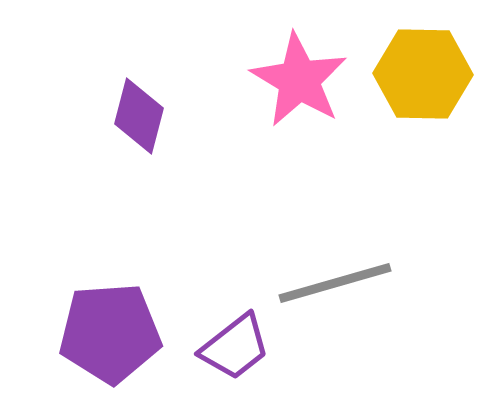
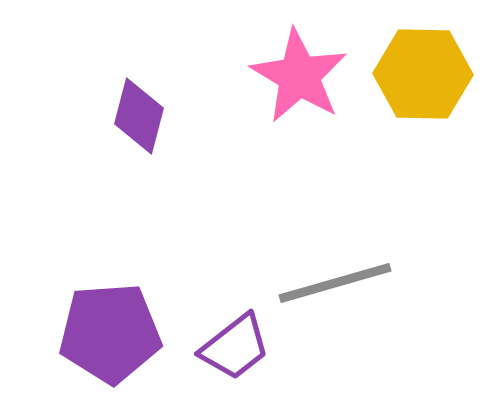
pink star: moved 4 px up
